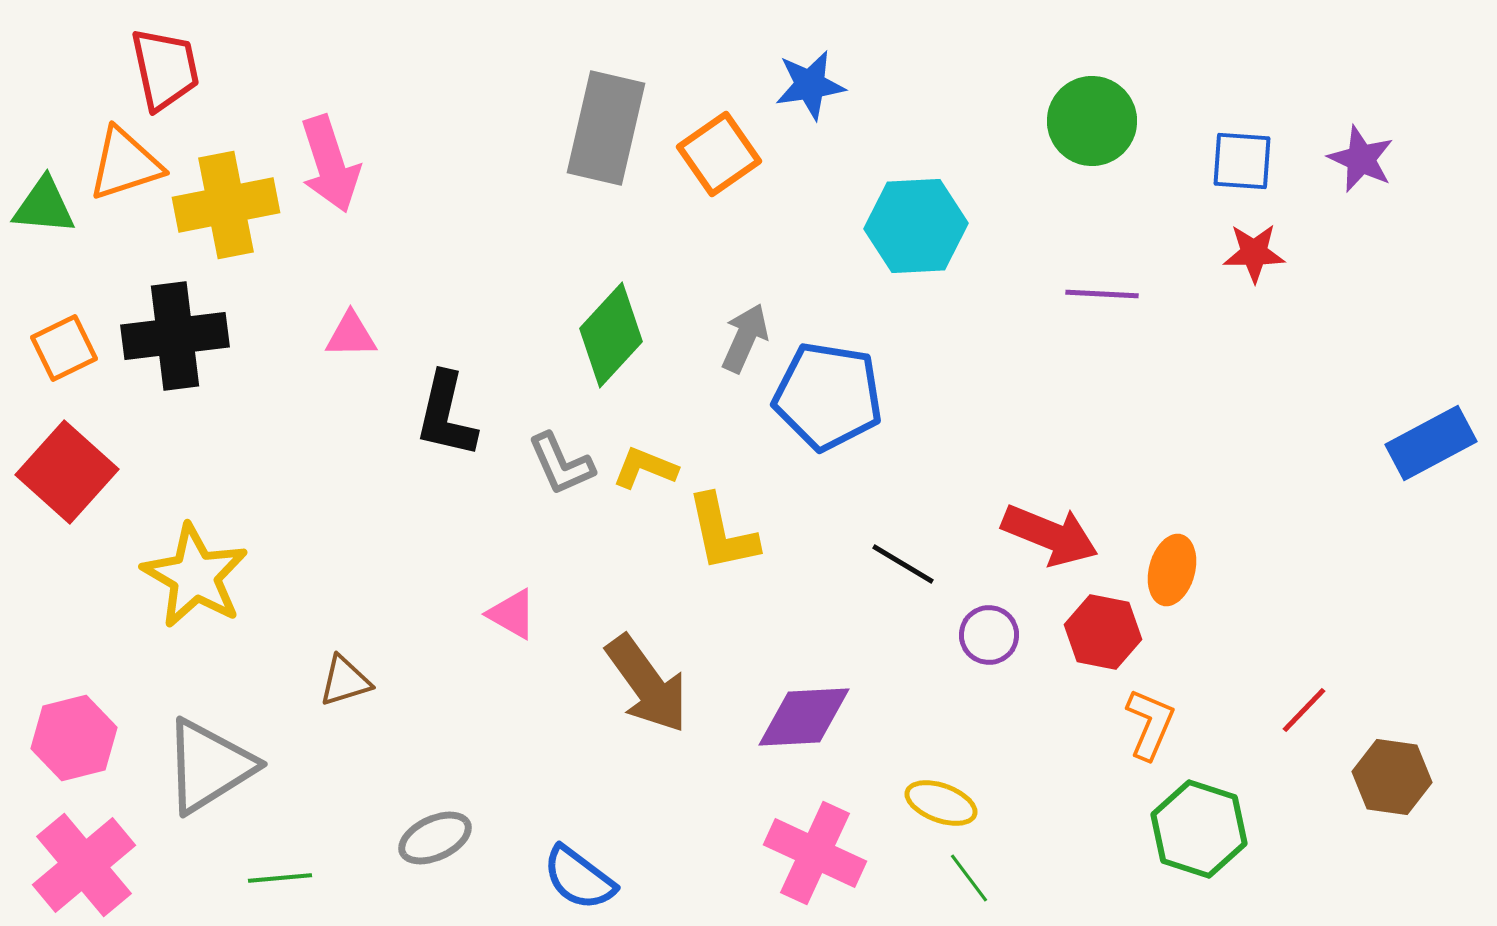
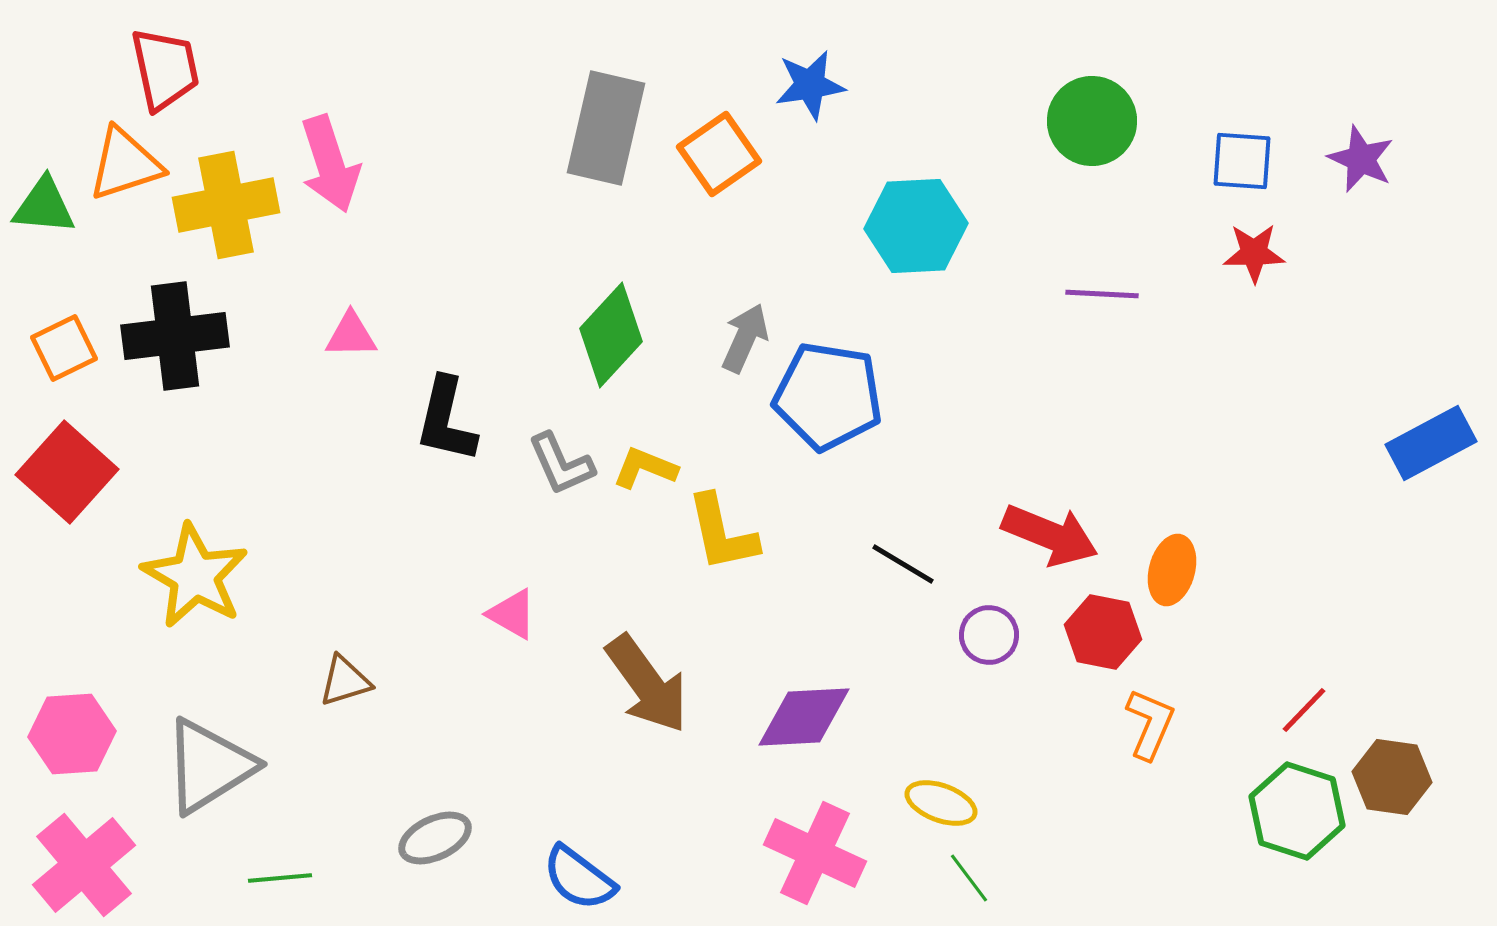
black L-shape at (446, 415): moved 5 px down
pink hexagon at (74, 738): moved 2 px left, 4 px up; rotated 10 degrees clockwise
green hexagon at (1199, 829): moved 98 px right, 18 px up
